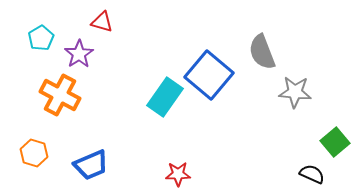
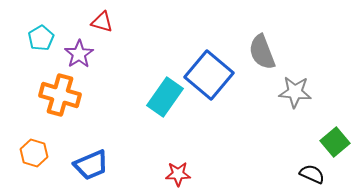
orange cross: rotated 12 degrees counterclockwise
